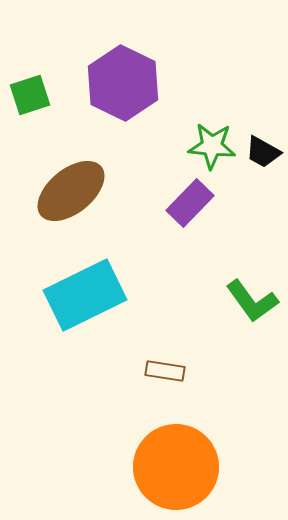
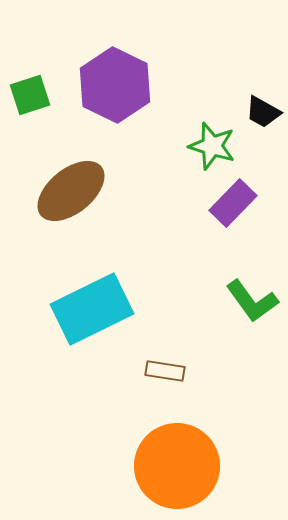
purple hexagon: moved 8 px left, 2 px down
green star: rotated 12 degrees clockwise
black trapezoid: moved 40 px up
purple rectangle: moved 43 px right
cyan rectangle: moved 7 px right, 14 px down
orange circle: moved 1 px right, 1 px up
